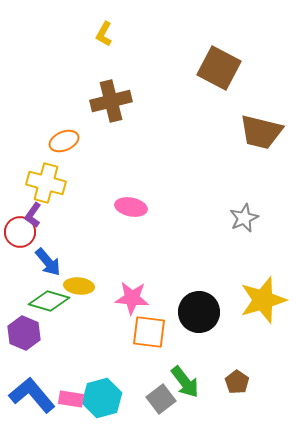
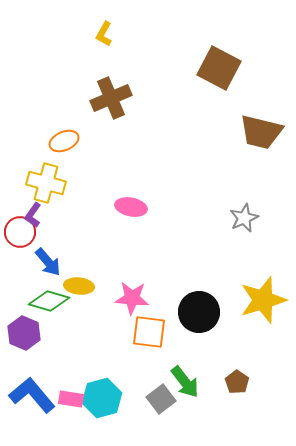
brown cross: moved 3 px up; rotated 9 degrees counterclockwise
